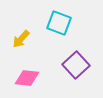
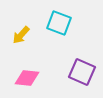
yellow arrow: moved 4 px up
purple square: moved 6 px right, 7 px down; rotated 24 degrees counterclockwise
